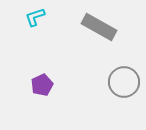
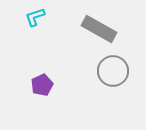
gray rectangle: moved 2 px down
gray circle: moved 11 px left, 11 px up
